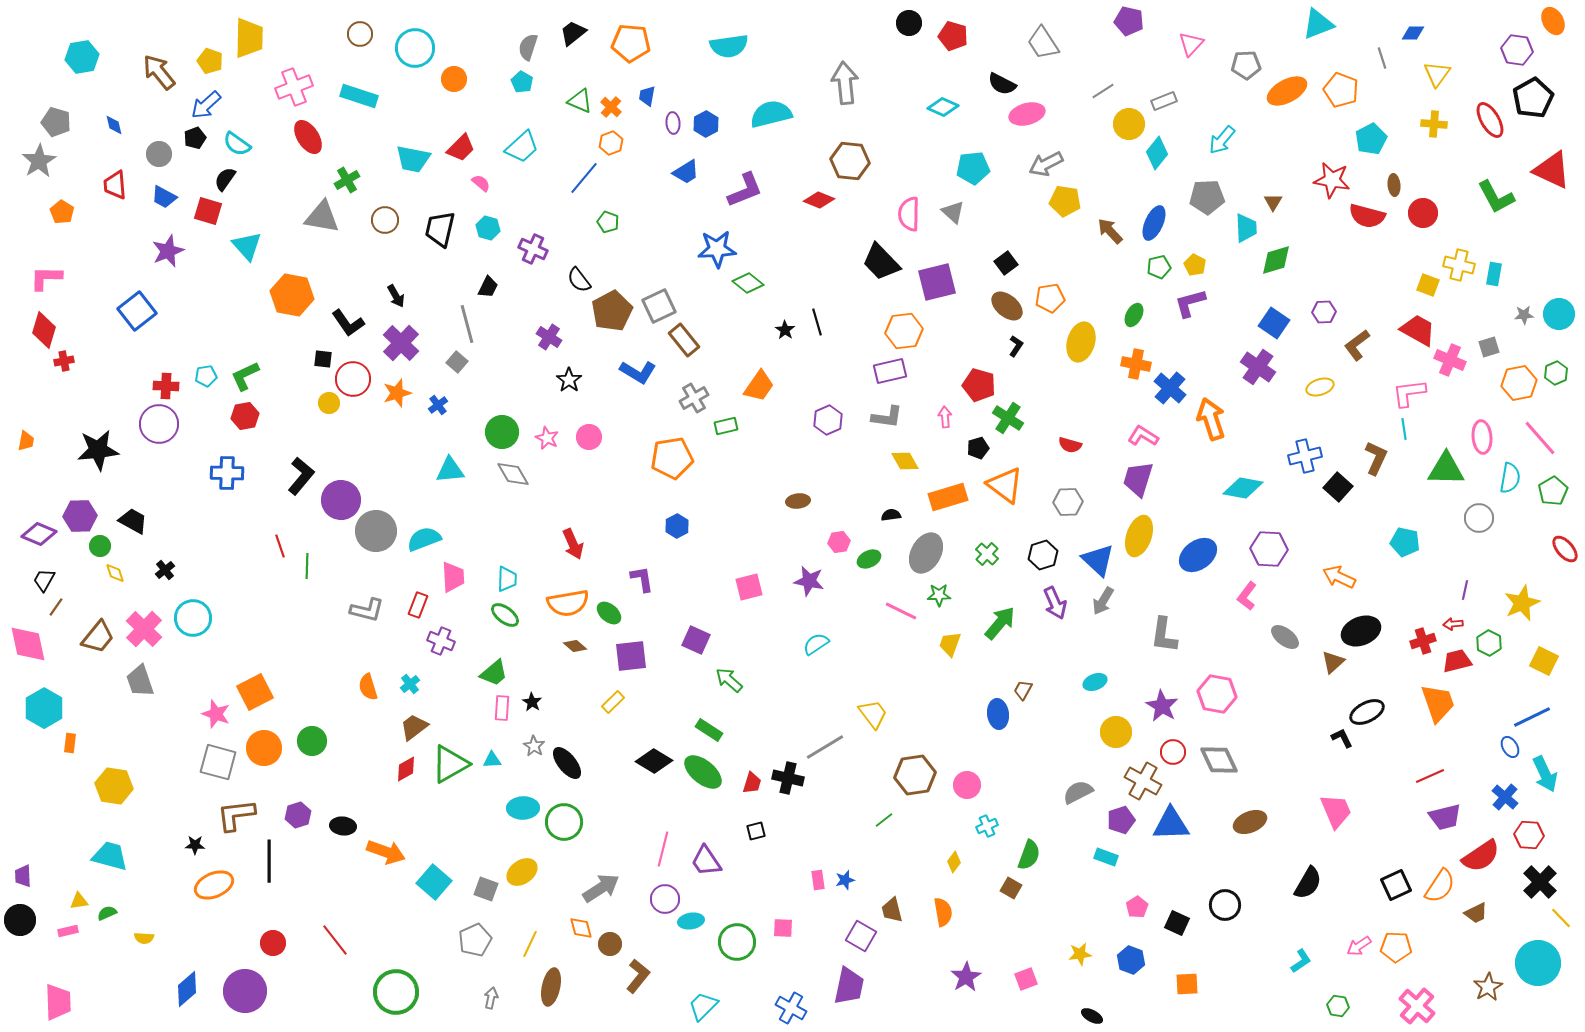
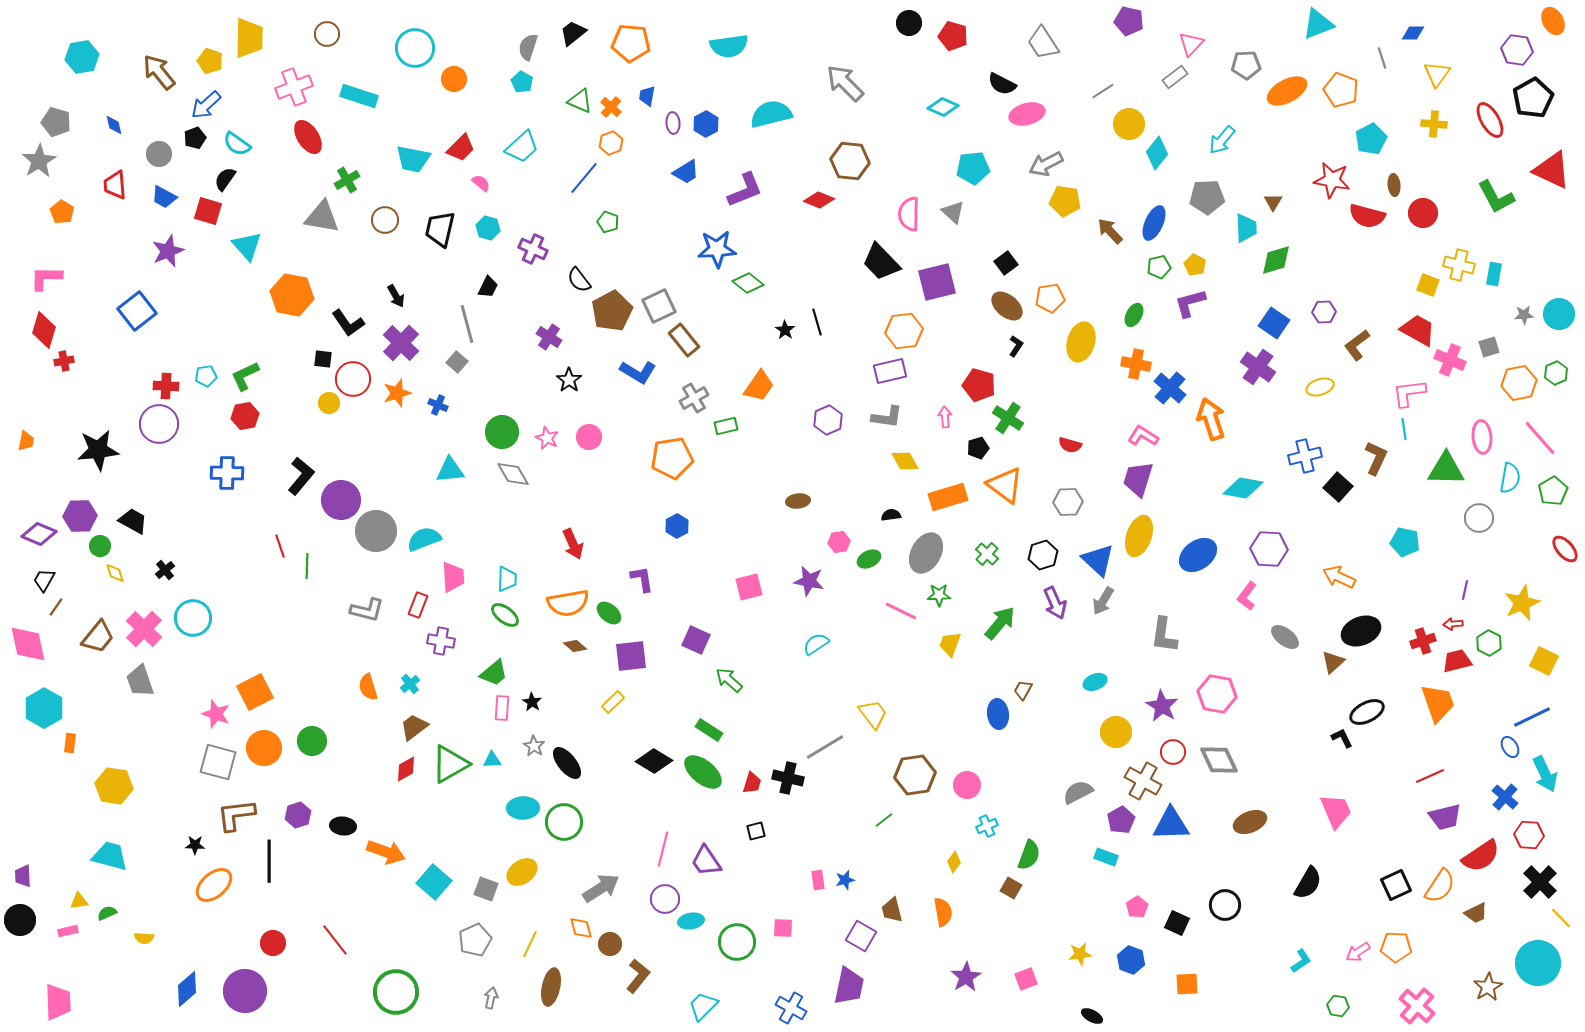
brown circle at (360, 34): moved 33 px left
gray arrow at (845, 83): rotated 39 degrees counterclockwise
gray rectangle at (1164, 101): moved 11 px right, 24 px up; rotated 15 degrees counterclockwise
blue cross at (438, 405): rotated 30 degrees counterclockwise
purple cross at (441, 641): rotated 12 degrees counterclockwise
purple pentagon at (1121, 820): rotated 12 degrees counterclockwise
orange ellipse at (214, 885): rotated 18 degrees counterclockwise
pink arrow at (1359, 946): moved 1 px left, 6 px down
